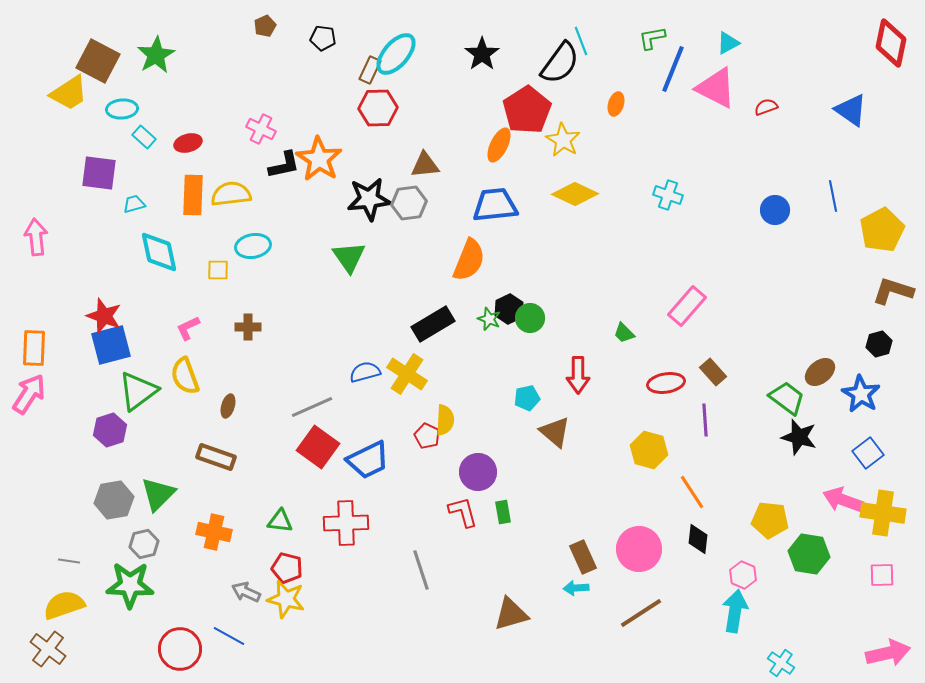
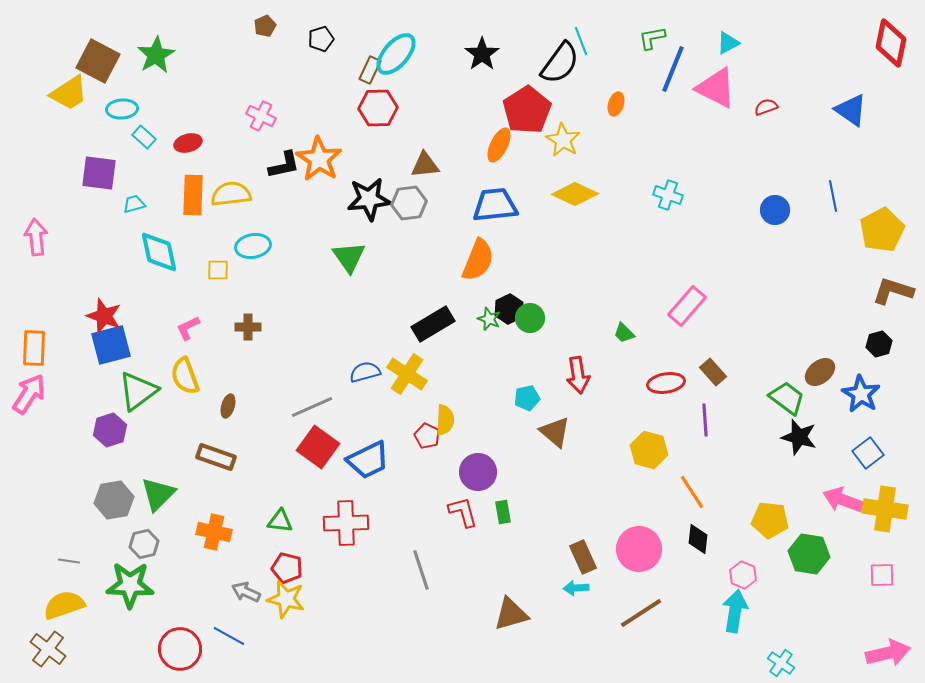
black pentagon at (323, 38): moved 2 px left, 1 px down; rotated 25 degrees counterclockwise
pink cross at (261, 129): moved 13 px up
orange semicircle at (469, 260): moved 9 px right
red arrow at (578, 375): rotated 9 degrees counterclockwise
yellow cross at (883, 513): moved 2 px right, 4 px up
